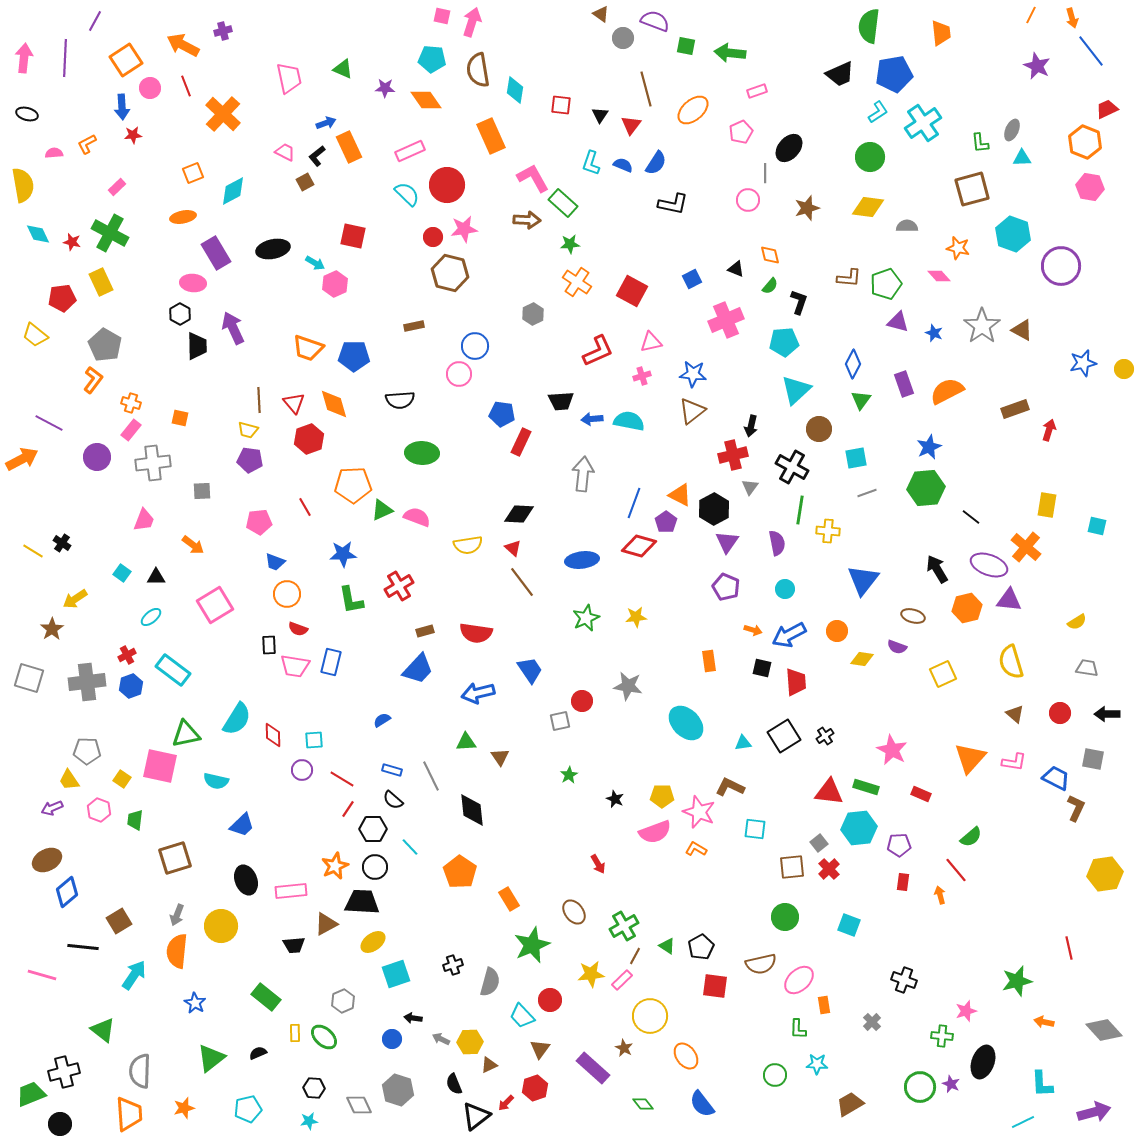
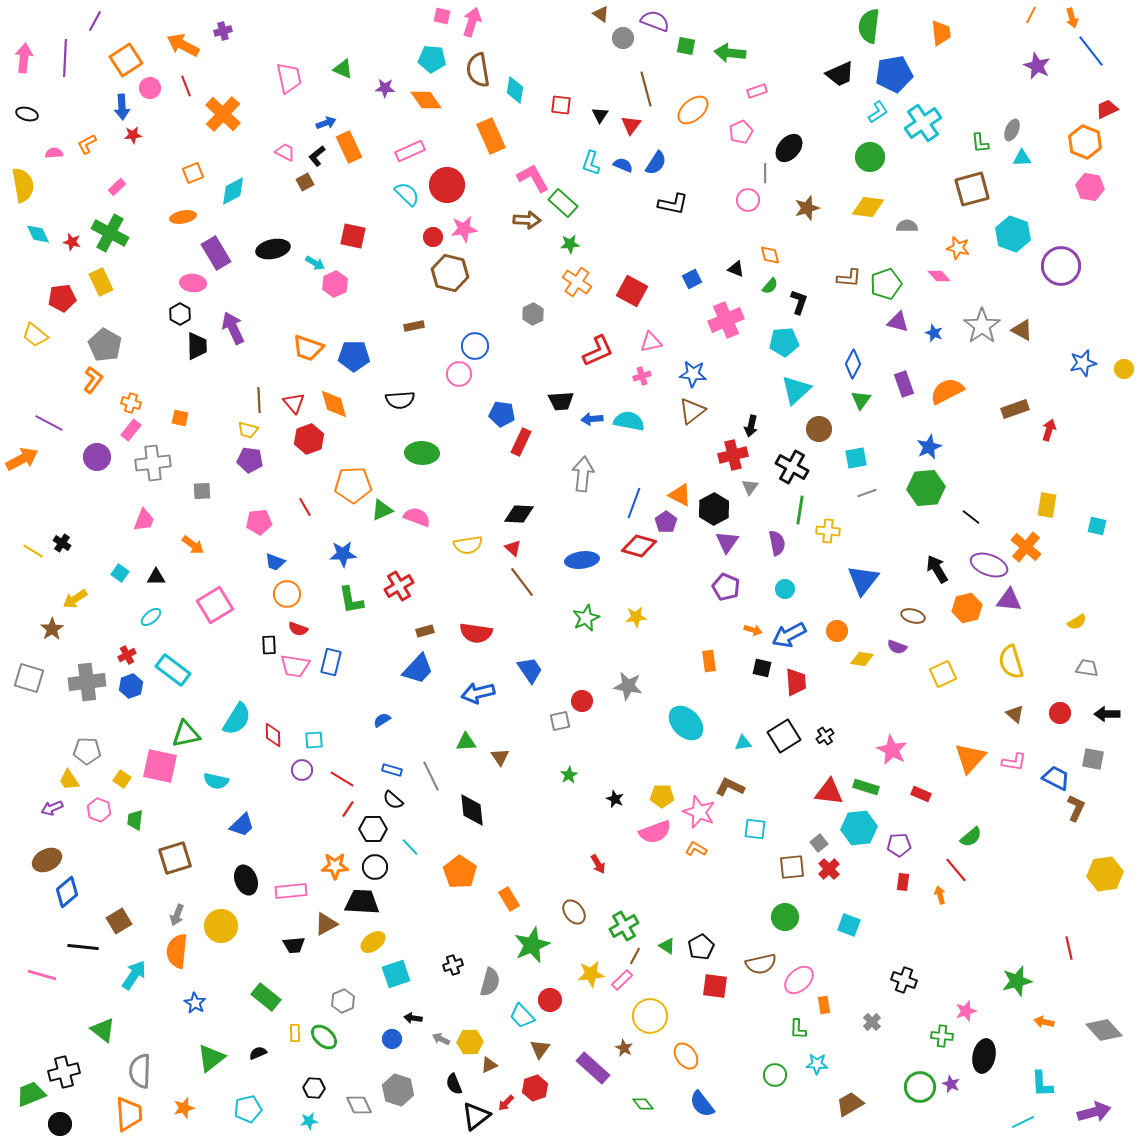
cyan square at (122, 573): moved 2 px left
orange star at (335, 866): rotated 24 degrees clockwise
black ellipse at (983, 1062): moved 1 px right, 6 px up; rotated 8 degrees counterclockwise
